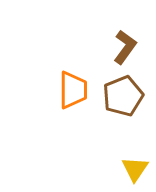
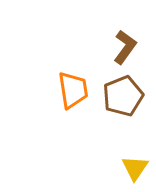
orange trapezoid: rotated 9 degrees counterclockwise
yellow triangle: moved 1 px up
